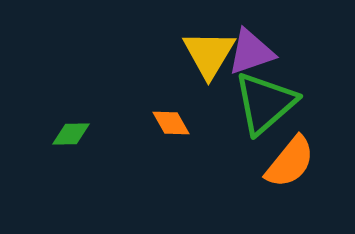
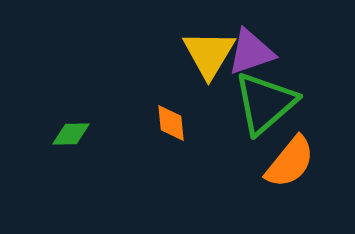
orange diamond: rotated 24 degrees clockwise
